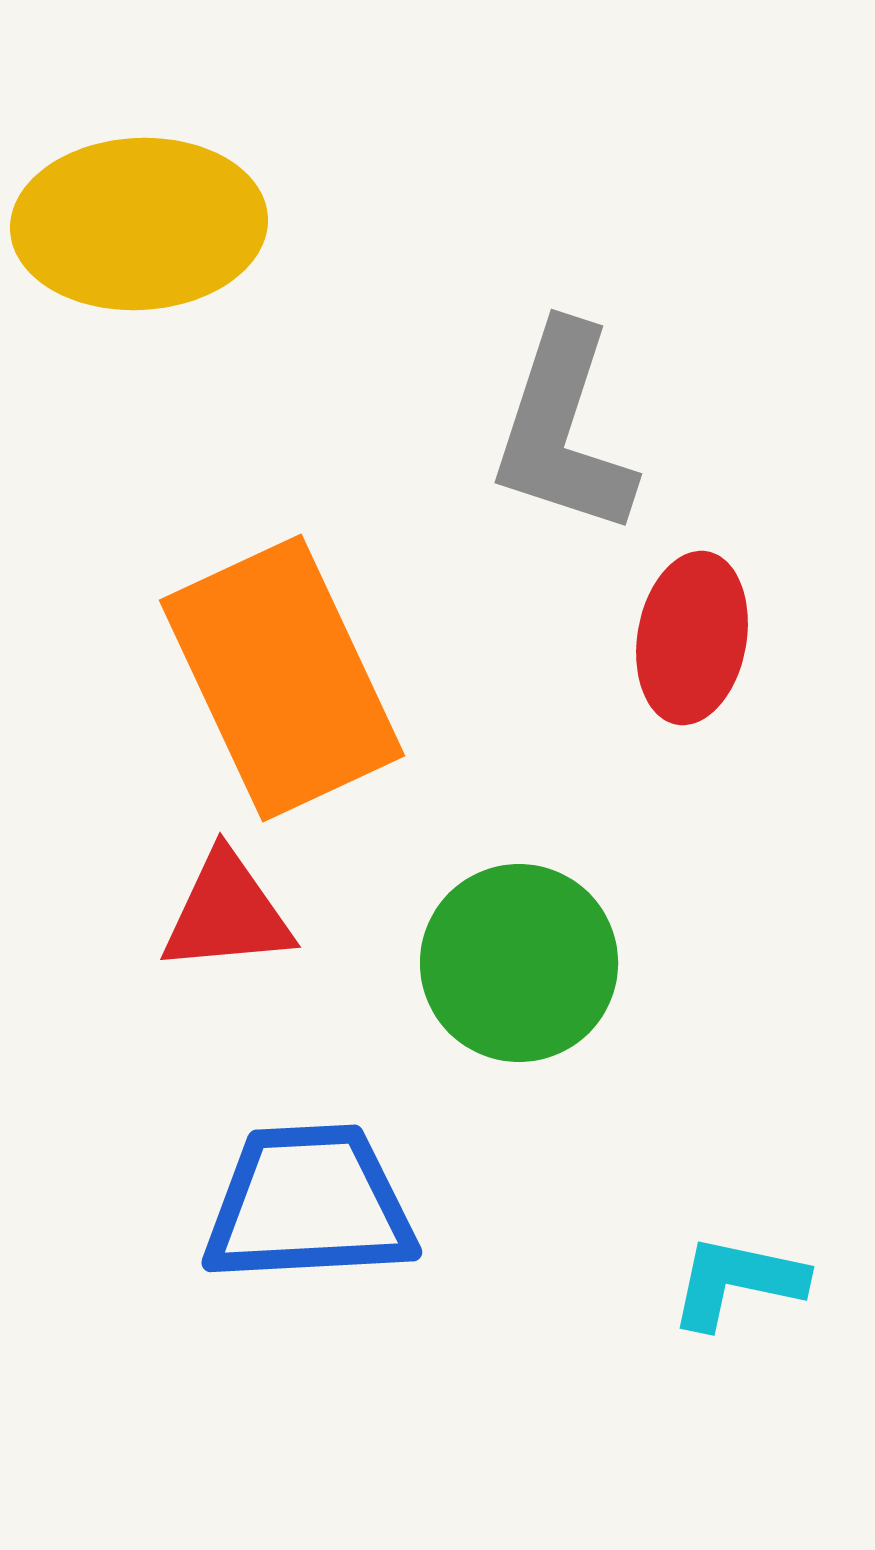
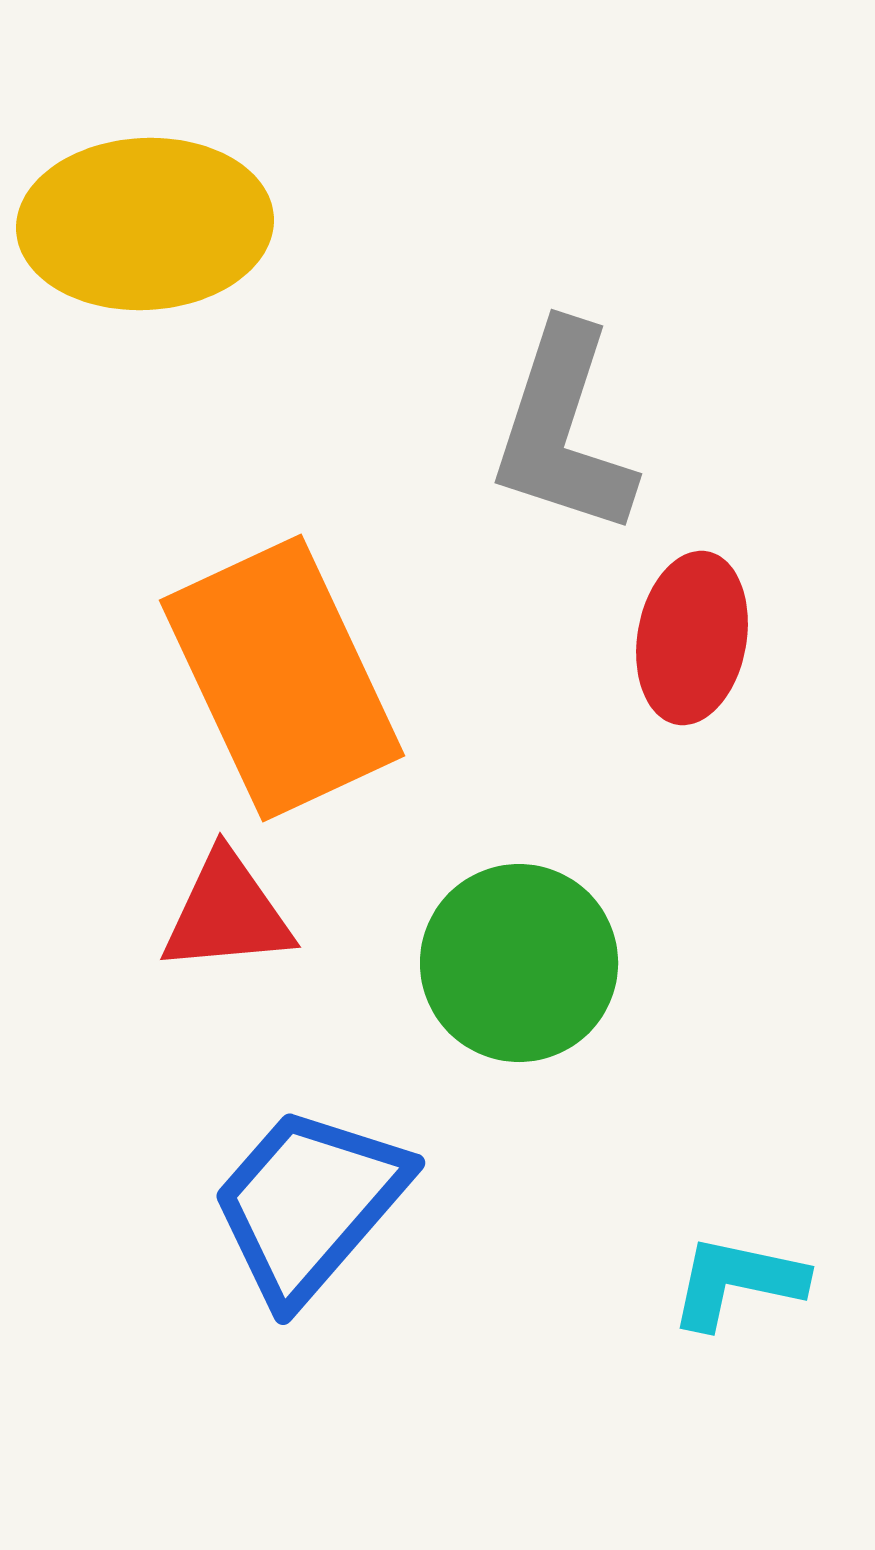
yellow ellipse: moved 6 px right
blue trapezoid: rotated 46 degrees counterclockwise
